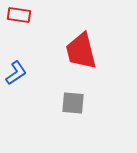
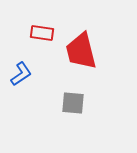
red rectangle: moved 23 px right, 18 px down
blue L-shape: moved 5 px right, 1 px down
